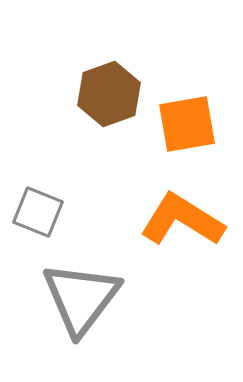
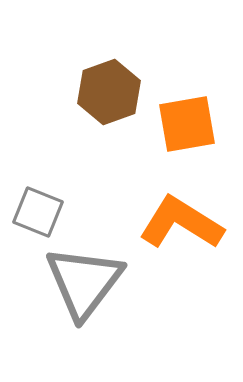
brown hexagon: moved 2 px up
orange L-shape: moved 1 px left, 3 px down
gray triangle: moved 3 px right, 16 px up
